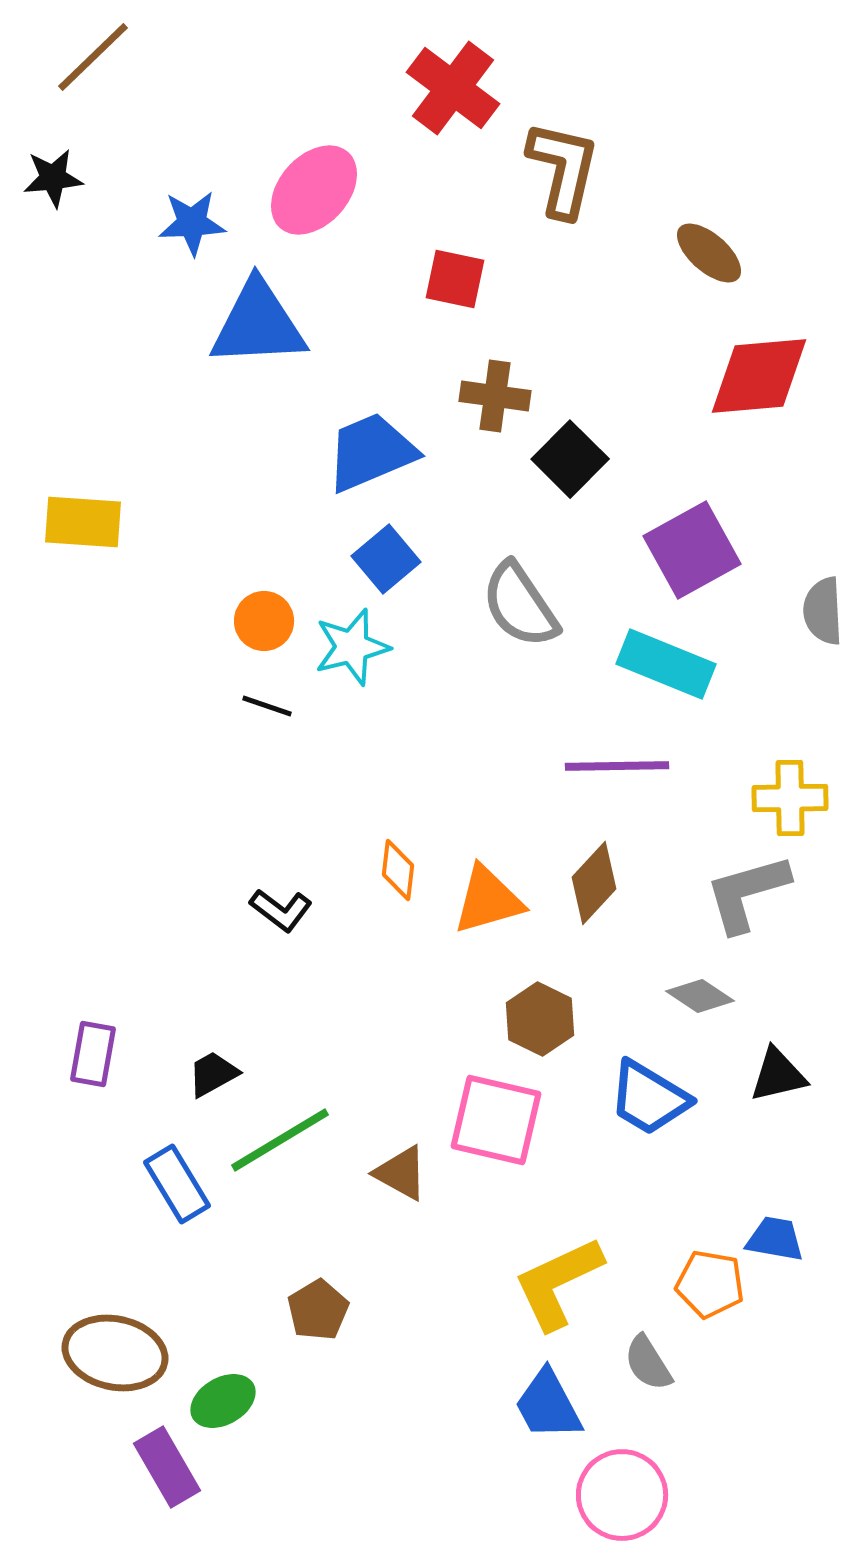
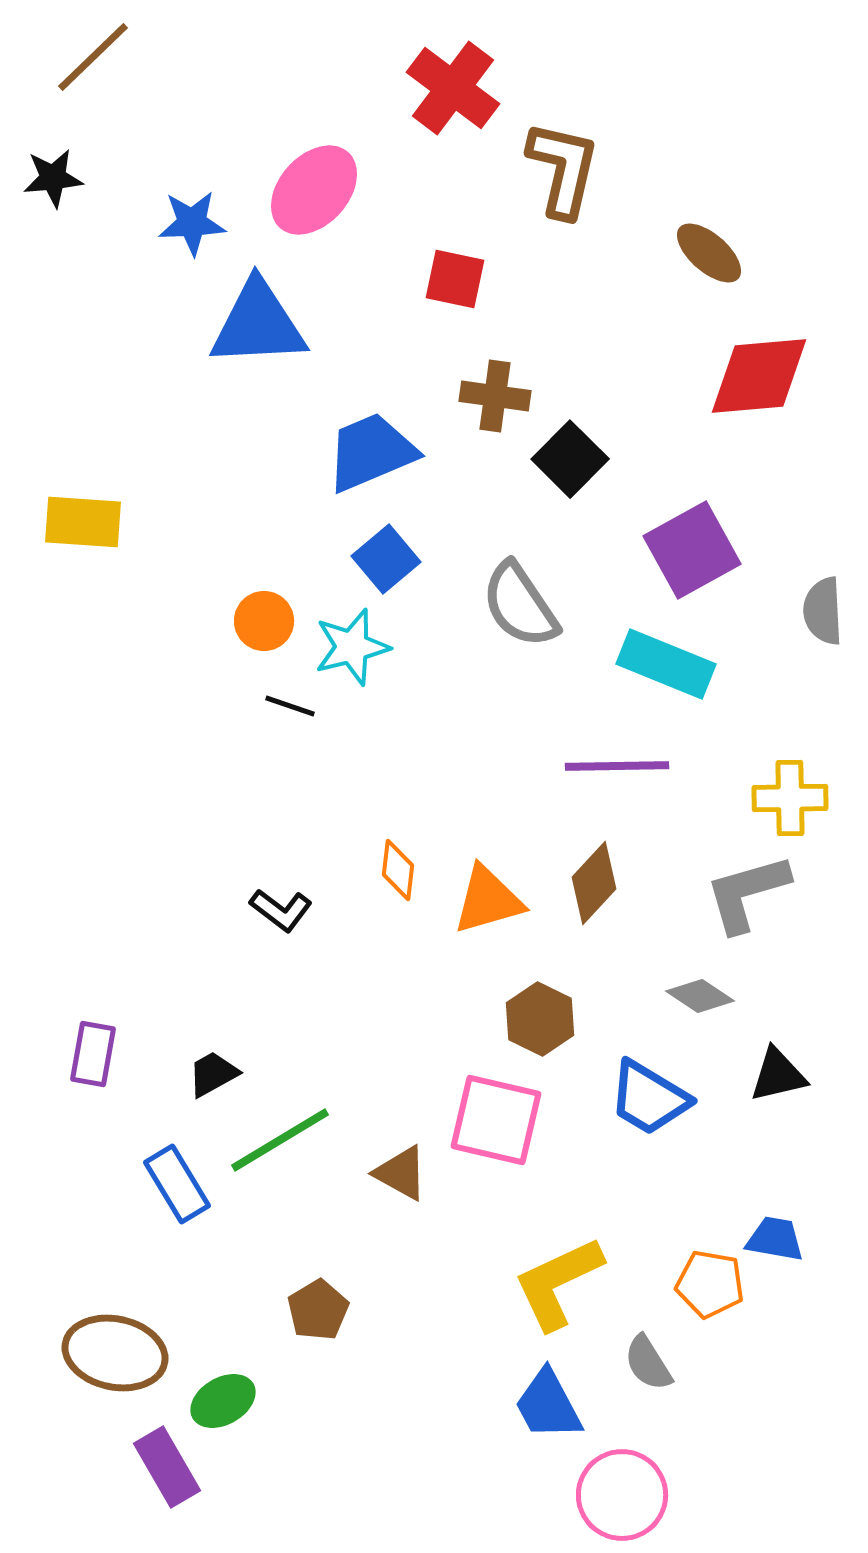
black line at (267, 706): moved 23 px right
